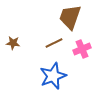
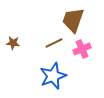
brown trapezoid: moved 3 px right, 3 px down
